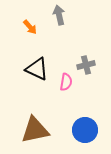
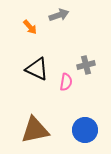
gray arrow: rotated 84 degrees clockwise
